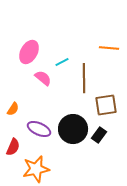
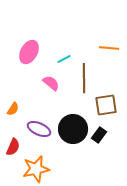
cyan line: moved 2 px right, 3 px up
pink semicircle: moved 8 px right, 5 px down
